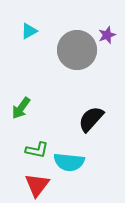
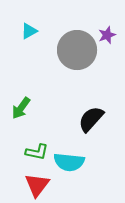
green L-shape: moved 2 px down
